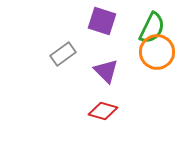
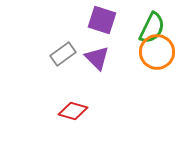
purple square: moved 1 px up
purple triangle: moved 9 px left, 13 px up
red diamond: moved 30 px left
